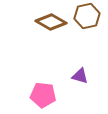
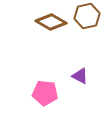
purple triangle: rotated 12 degrees clockwise
pink pentagon: moved 2 px right, 2 px up
